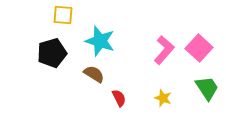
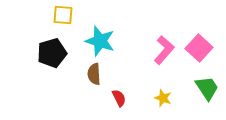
brown semicircle: rotated 125 degrees counterclockwise
